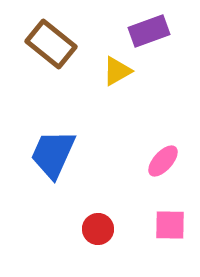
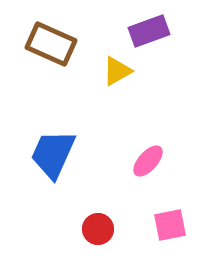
brown rectangle: rotated 15 degrees counterclockwise
pink ellipse: moved 15 px left
pink square: rotated 12 degrees counterclockwise
